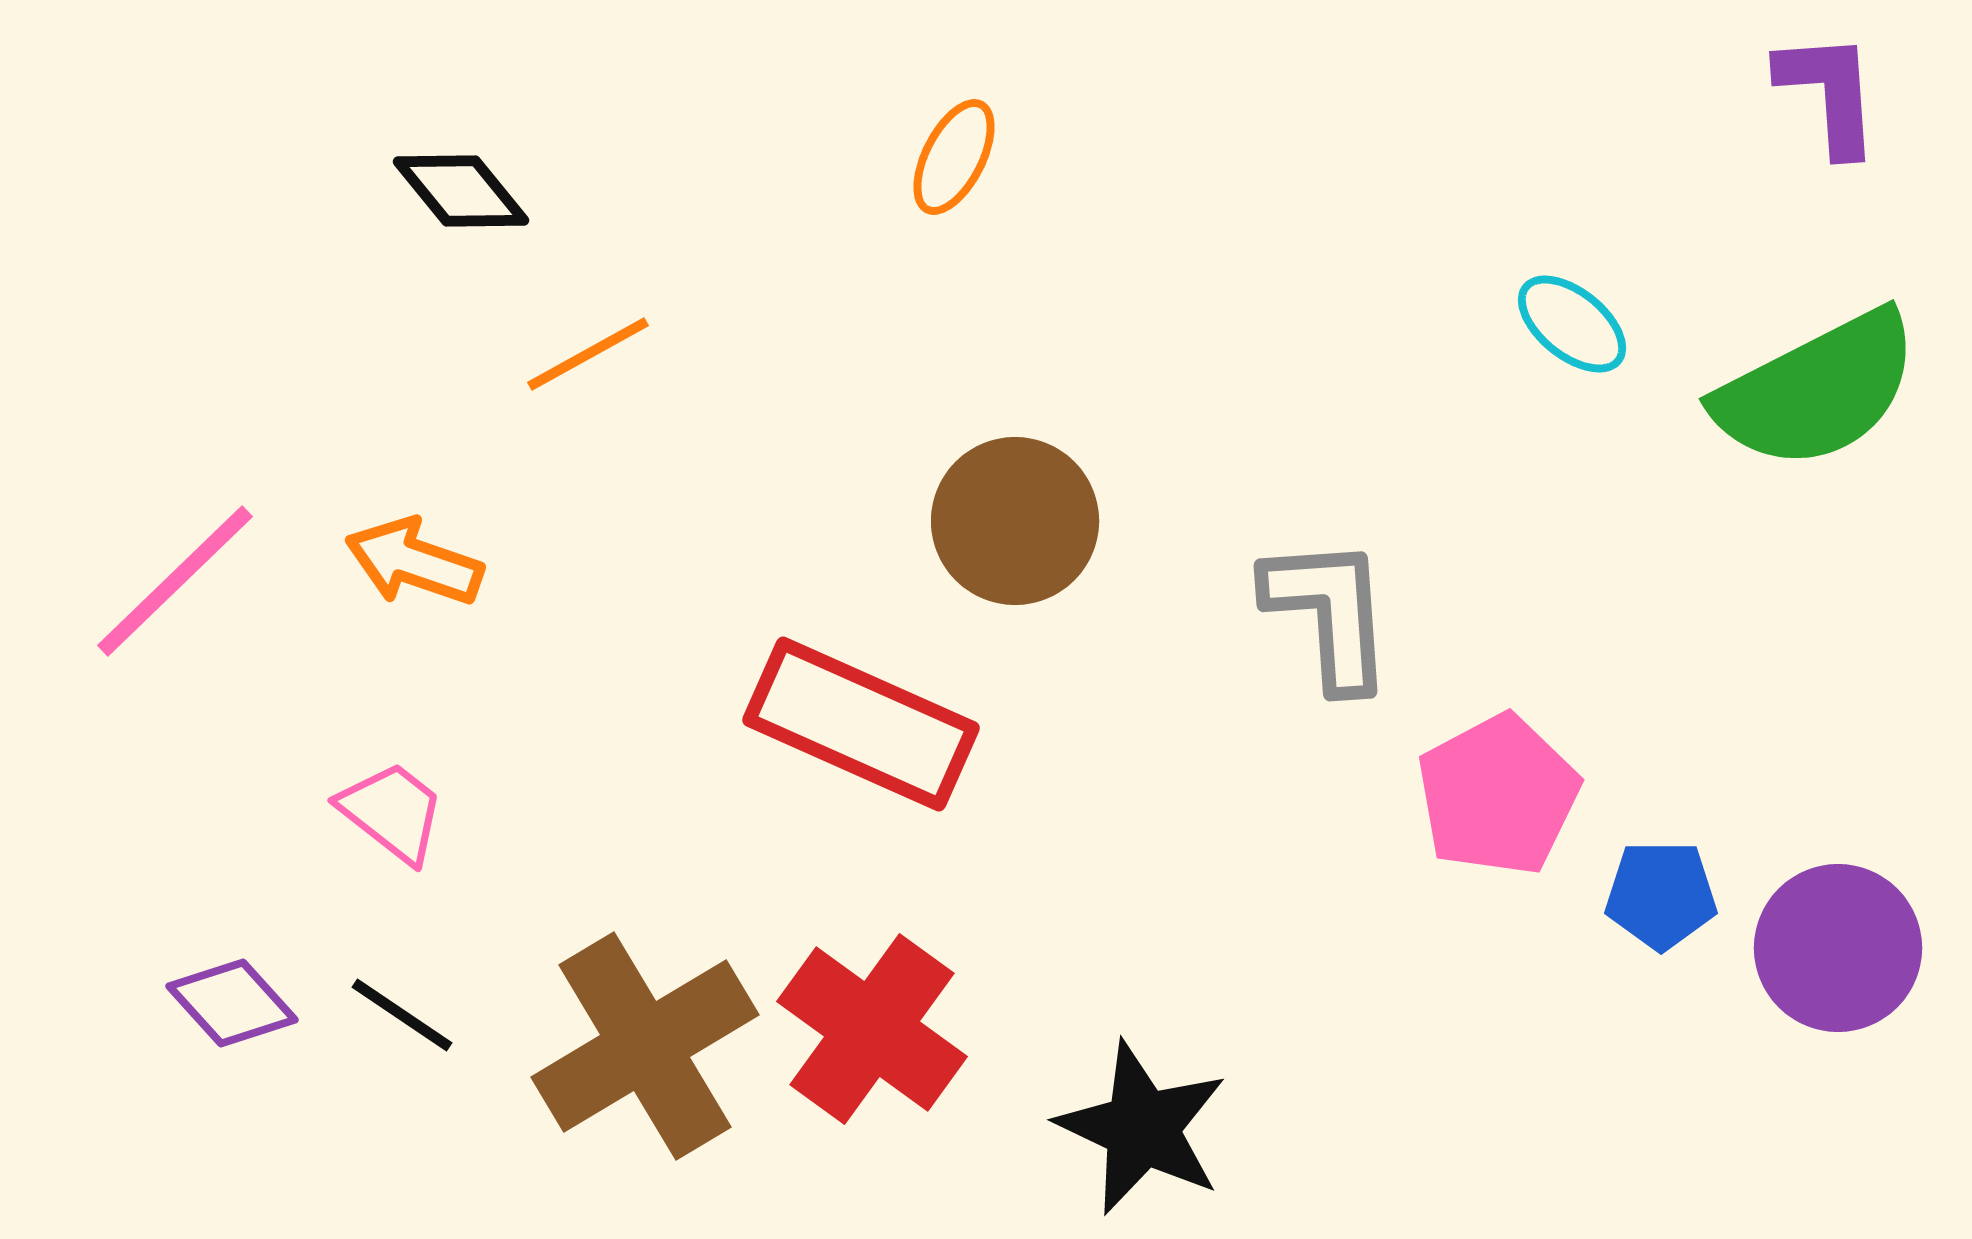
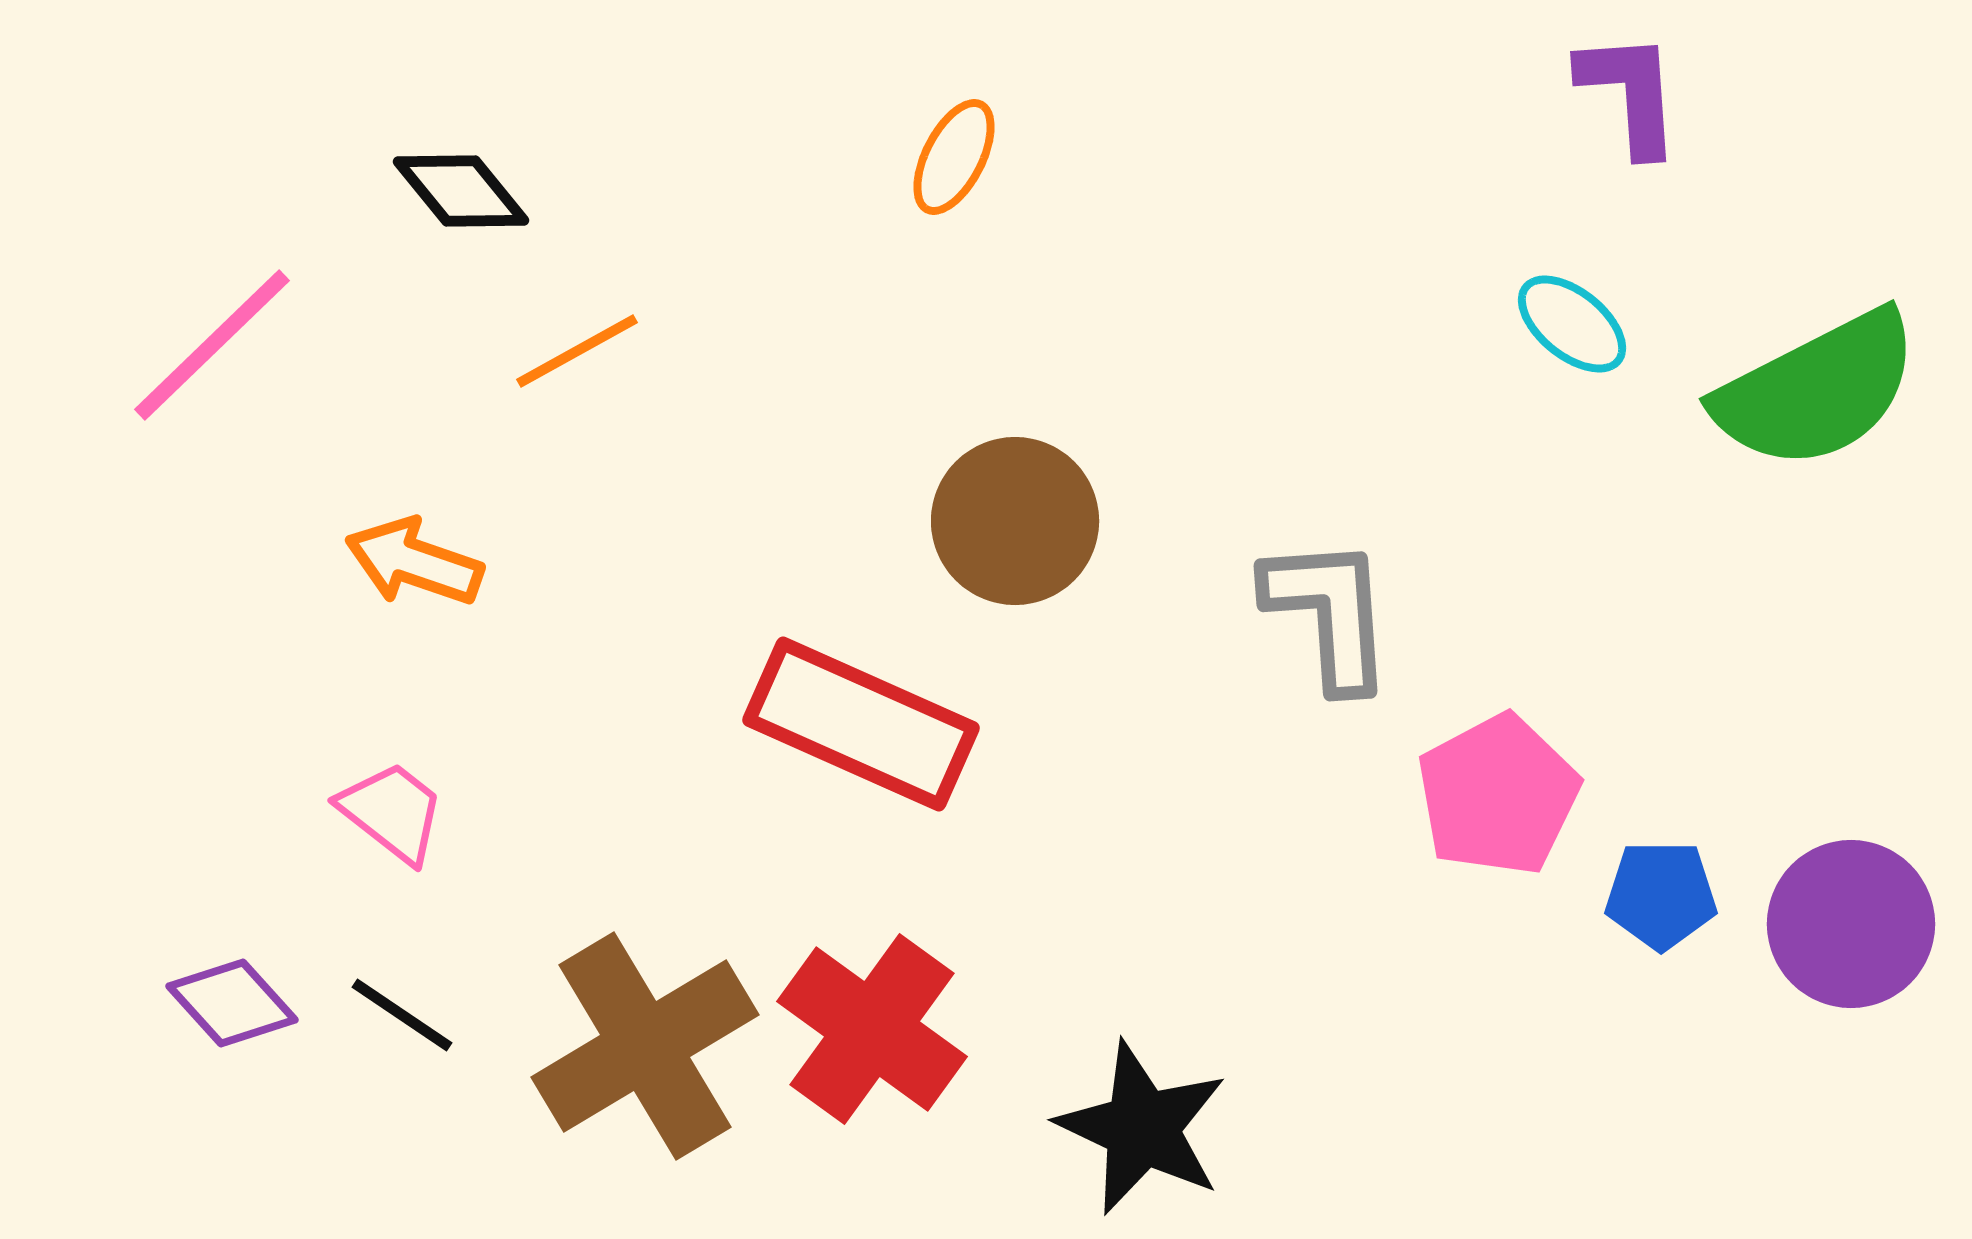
purple L-shape: moved 199 px left
orange line: moved 11 px left, 3 px up
pink line: moved 37 px right, 236 px up
purple circle: moved 13 px right, 24 px up
